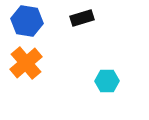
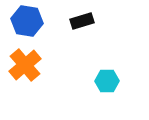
black rectangle: moved 3 px down
orange cross: moved 1 px left, 2 px down
